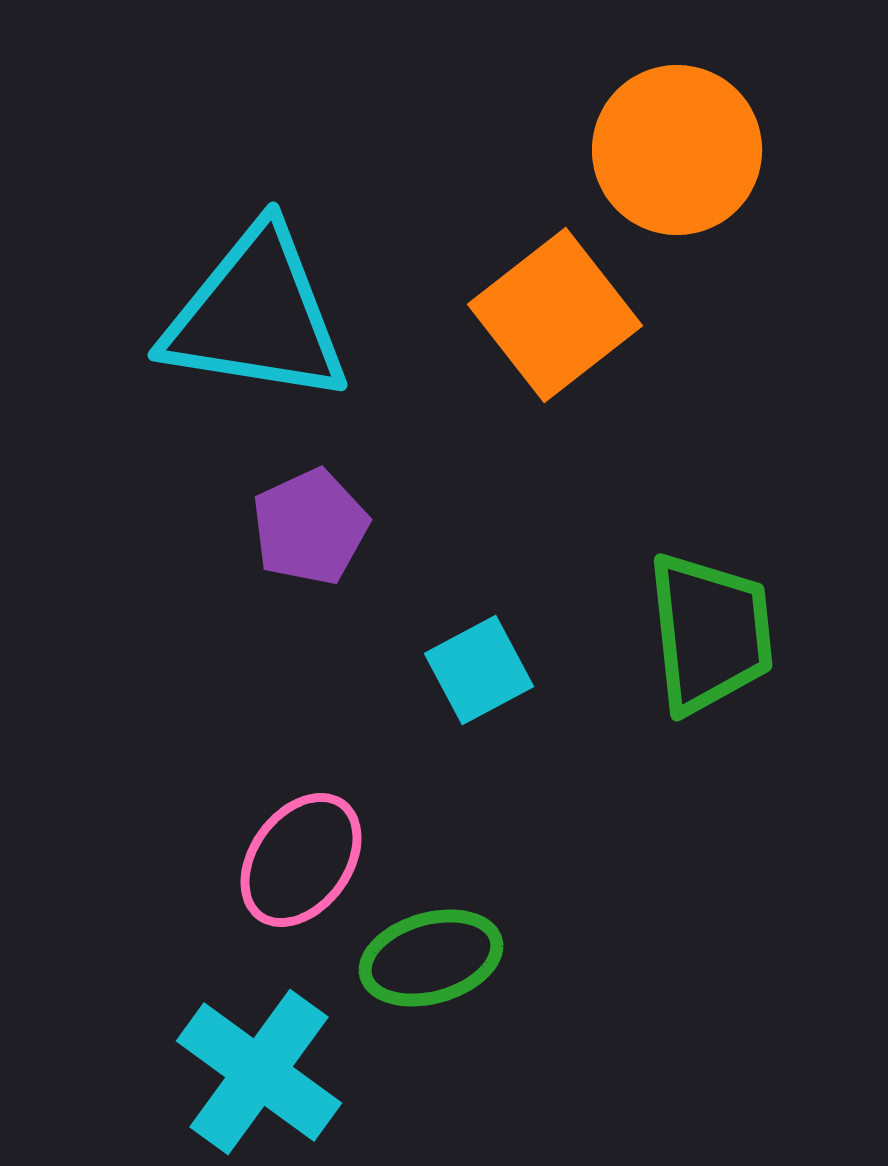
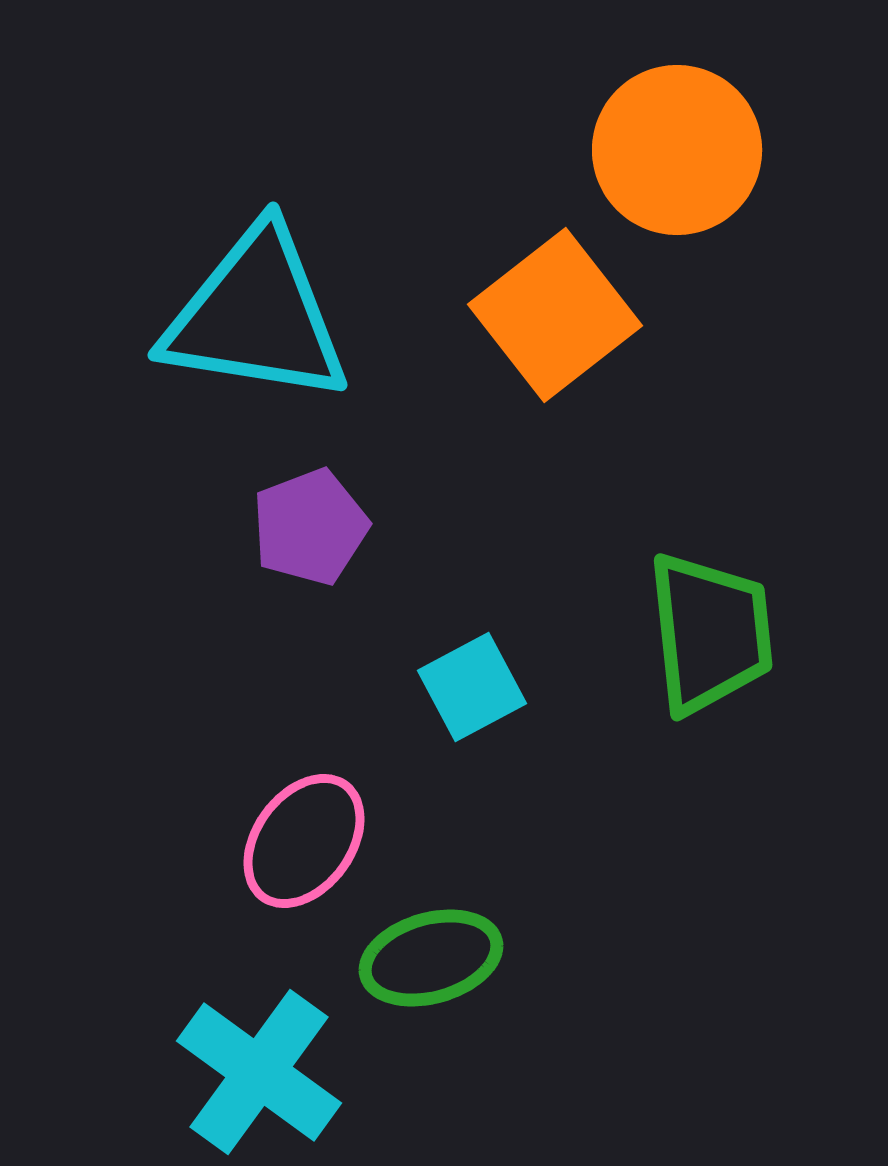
purple pentagon: rotated 4 degrees clockwise
cyan square: moved 7 px left, 17 px down
pink ellipse: moved 3 px right, 19 px up
